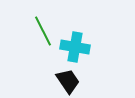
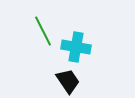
cyan cross: moved 1 px right
